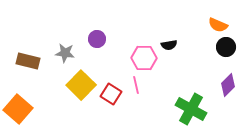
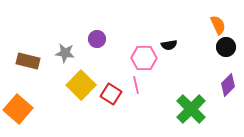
orange semicircle: rotated 138 degrees counterclockwise
green cross: rotated 16 degrees clockwise
